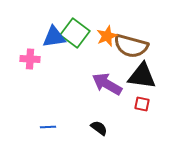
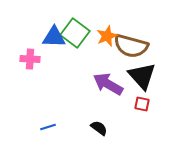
blue triangle: rotated 10 degrees clockwise
black triangle: rotated 40 degrees clockwise
purple arrow: moved 1 px right
blue line: rotated 14 degrees counterclockwise
